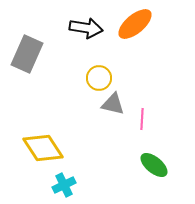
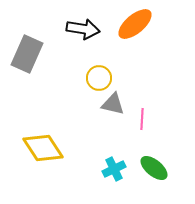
black arrow: moved 3 px left, 1 px down
green ellipse: moved 3 px down
cyan cross: moved 50 px right, 16 px up
